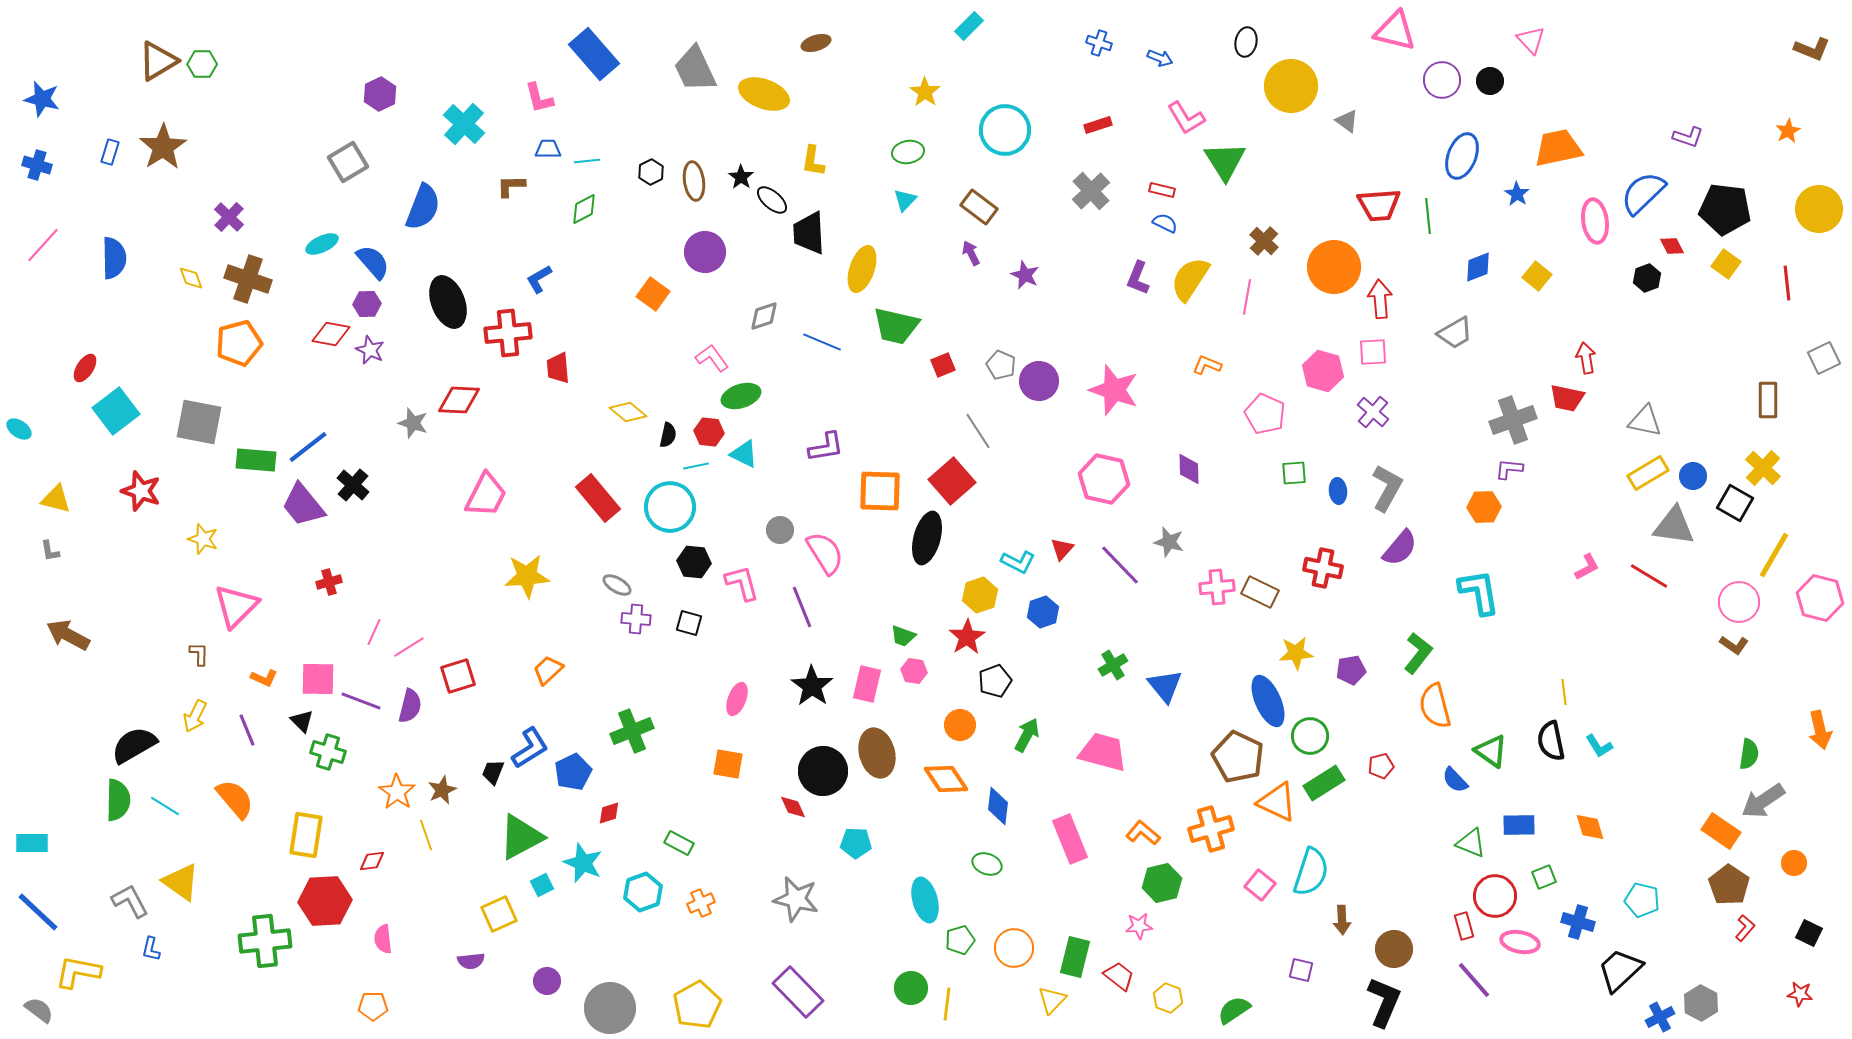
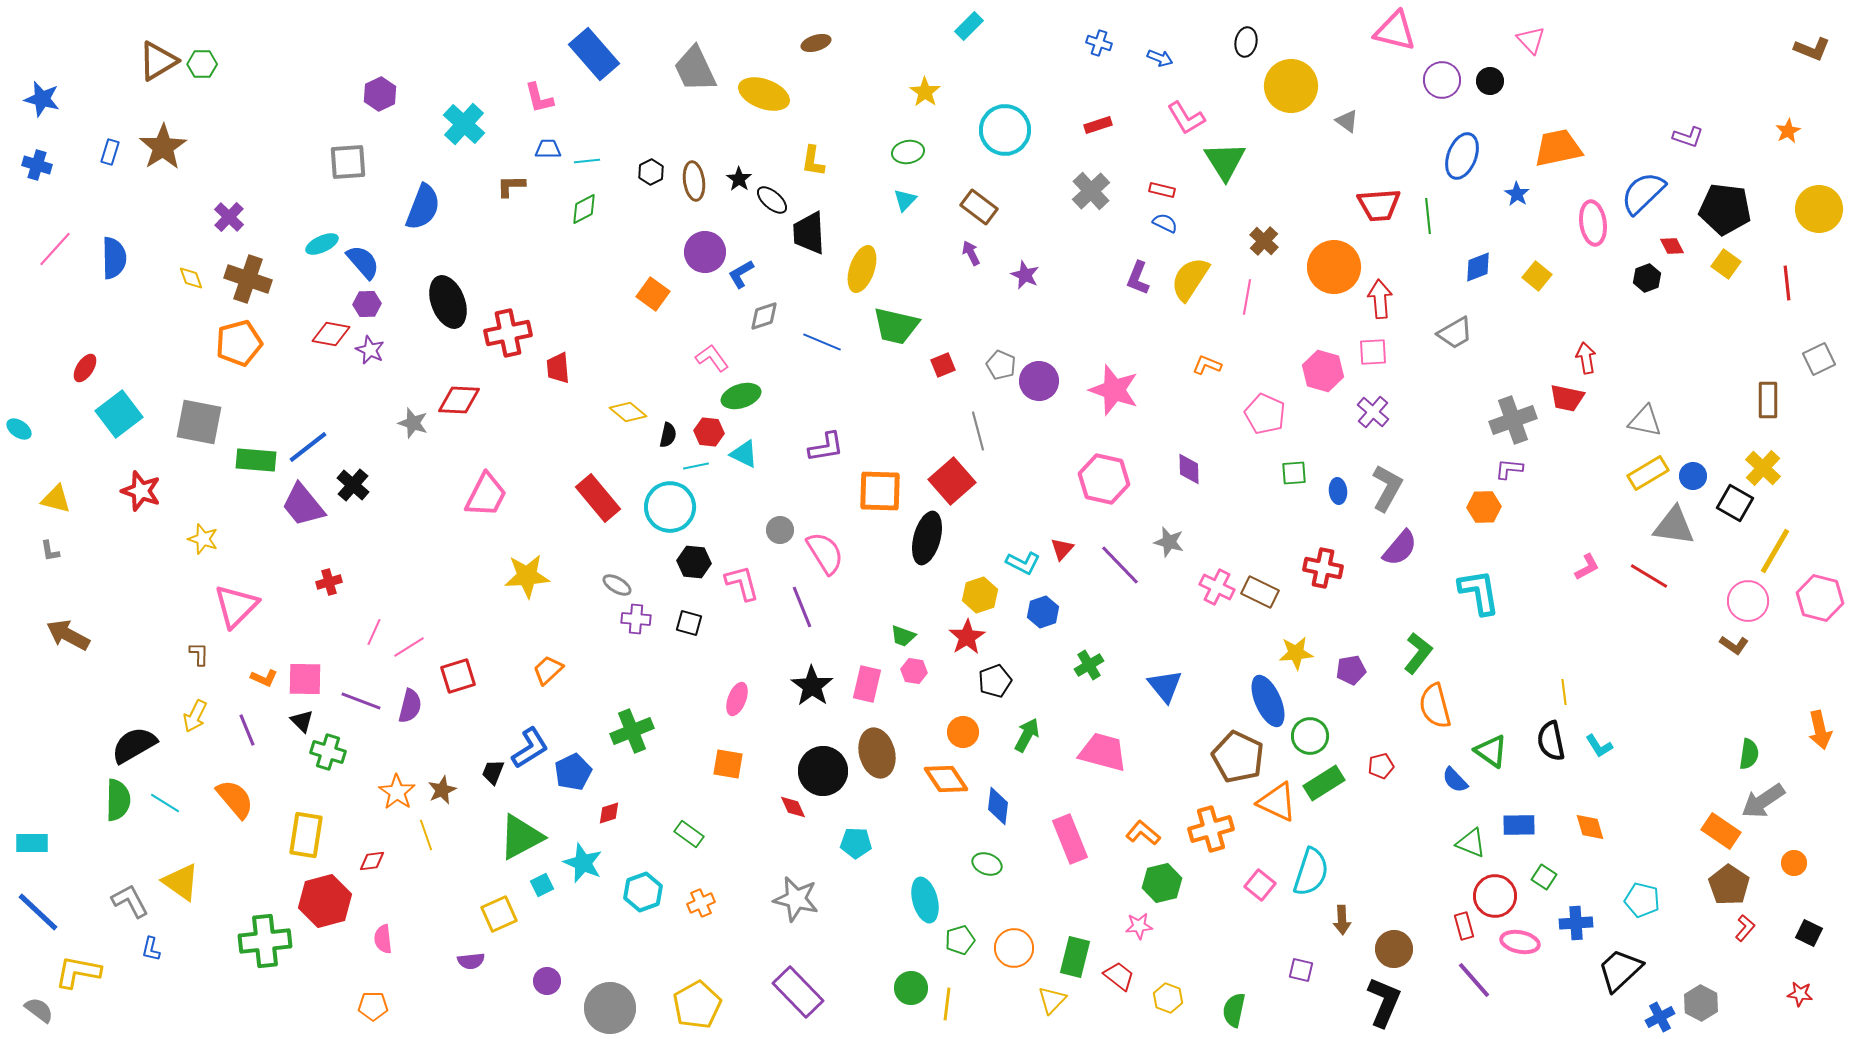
gray square at (348, 162): rotated 27 degrees clockwise
black star at (741, 177): moved 2 px left, 2 px down
pink ellipse at (1595, 221): moved 2 px left, 2 px down
pink line at (43, 245): moved 12 px right, 4 px down
blue semicircle at (373, 262): moved 10 px left
blue L-shape at (539, 279): moved 202 px right, 5 px up
red cross at (508, 333): rotated 6 degrees counterclockwise
gray square at (1824, 358): moved 5 px left, 1 px down
cyan square at (116, 411): moved 3 px right, 3 px down
gray line at (978, 431): rotated 18 degrees clockwise
yellow line at (1774, 555): moved 1 px right, 4 px up
cyan L-shape at (1018, 562): moved 5 px right, 1 px down
pink cross at (1217, 587): rotated 32 degrees clockwise
pink circle at (1739, 602): moved 9 px right, 1 px up
green cross at (1113, 665): moved 24 px left
pink square at (318, 679): moved 13 px left
orange circle at (960, 725): moved 3 px right, 7 px down
cyan line at (165, 806): moved 3 px up
green rectangle at (679, 843): moved 10 px right, 9 px up; rotated 8 degrees clockwise
green square at (1544, 877): rotated 35 degrees counterclockwise
red hexagon at (325, 901): rotated 12 degrees counterclockwise
blue cross at (1578, 922): moved 2 px left, 1 px down; rotated 20 degrees counterclockwise
green semicircle at (1234, 1010): rotated 44 degrees counterclockwise
